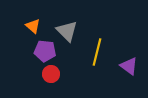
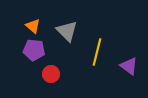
purple pentagon: moved 11 px left, 1 px up
